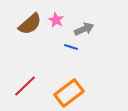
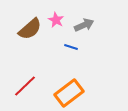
brown semicircle: moved 5 px down
gray arrow: moved 4 px up
